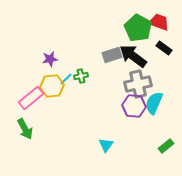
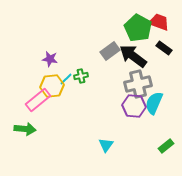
gray rectangle: moved 2 px left, 4 px up; rotated 18 degrees counterclockwise
purple star: rotated 21 degrees clockwise
pink rectangle: moved 7 px right, 2 px down
green arrow: rotated 55 degrees counterclockwise
